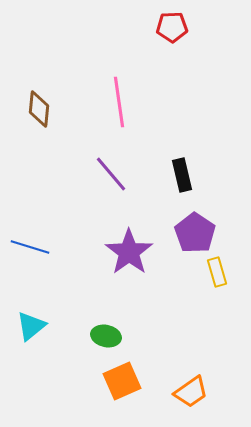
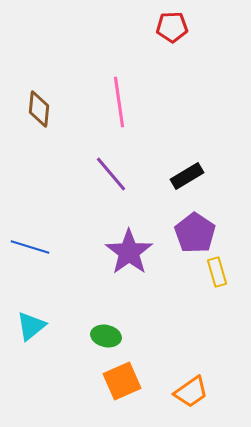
black rectangle: moved 5 px right, 1 px down; rotated 72 degrees clockwise
